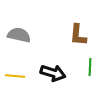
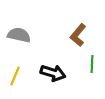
brown L-shape: rotated 35 degrees clockwise
green line: moved 2 px right, 3 px up
yellow line: rotated 72 degrees counterclockwise
